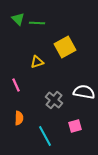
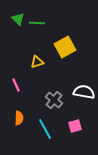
cyan line: moved 7 px up
